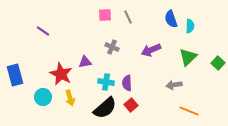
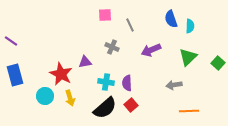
gray line: moved 2 px right, 8 px down
purple line: moved 32 px left, 10 px down
cyan circle: moved 2 px right, 1 px up
orange line: rotated 24 degrees counterclockwise
